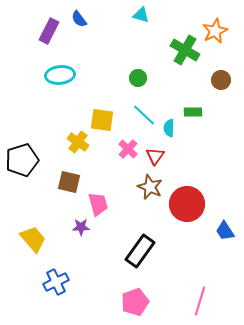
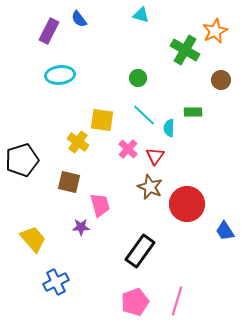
pink trapezoid: moved 2 px right, 1 px down
pink line: moved 23 px left
